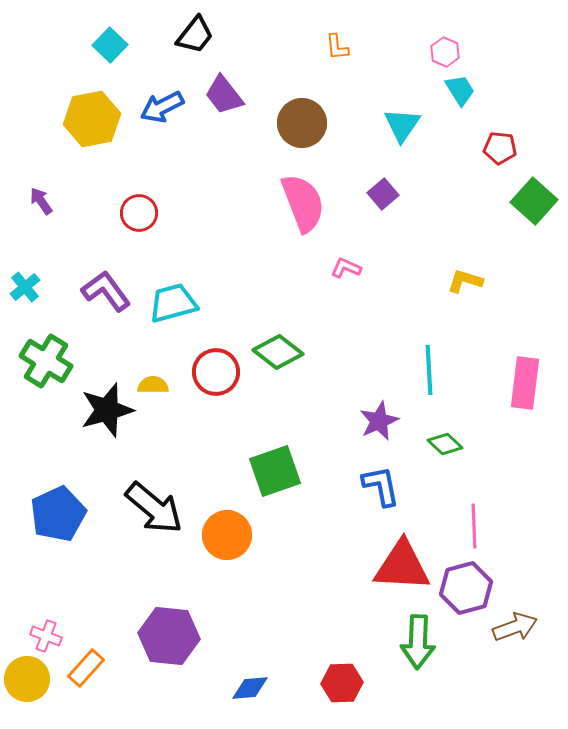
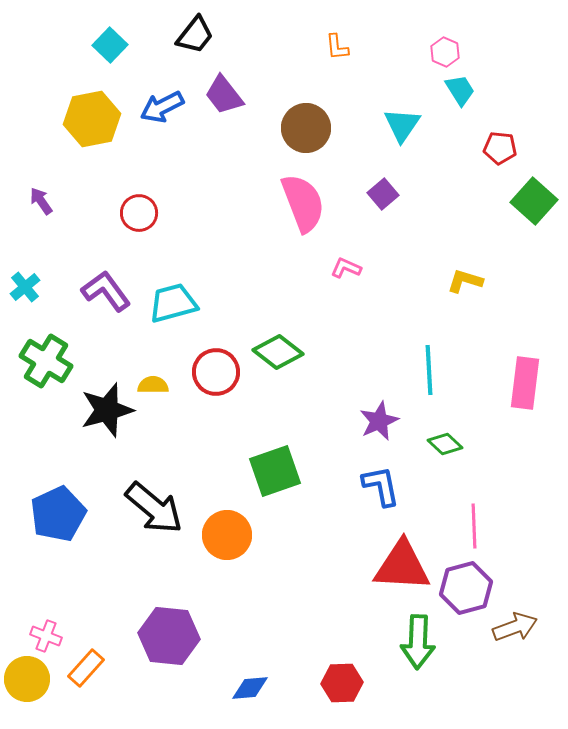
brown circle at (302, 123): moved 4 px right, 5 px down
